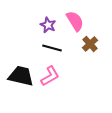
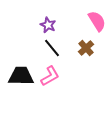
pink semicircle: moved 22 px right
brown cross: moved 4 px left, 4 px down
black line: rotated 36 degrees clockwise
black trapezoid: rotated 12 degrees counterclockwise
